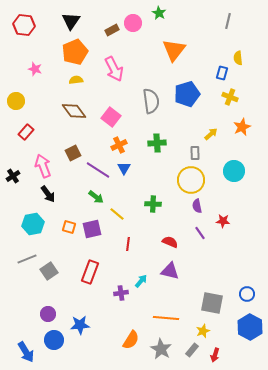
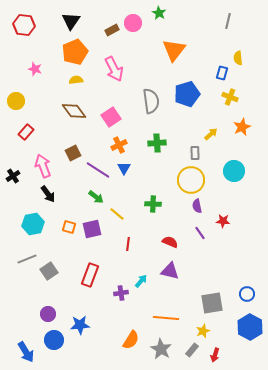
pink square at (111, 117): rotated 18 degrees clockwise
red rectangle at (90, 272): moved 3 px down
gray square at (212, 303): rotated 20 degrees counterclockwise
